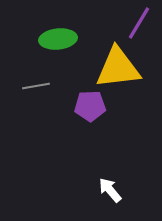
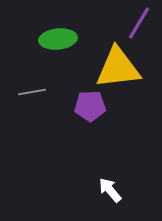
gray line: moved 4 px left, 6 px down
